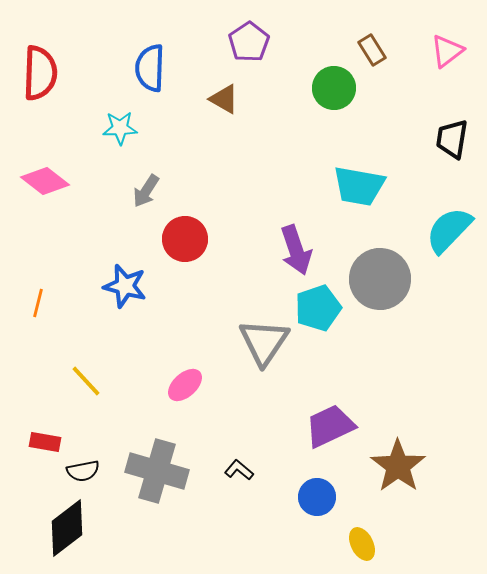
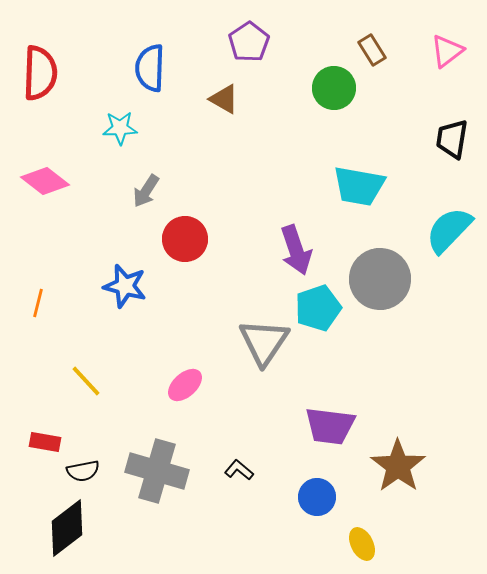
purple trapezoid: rotated 148 degrees counterclockwise
